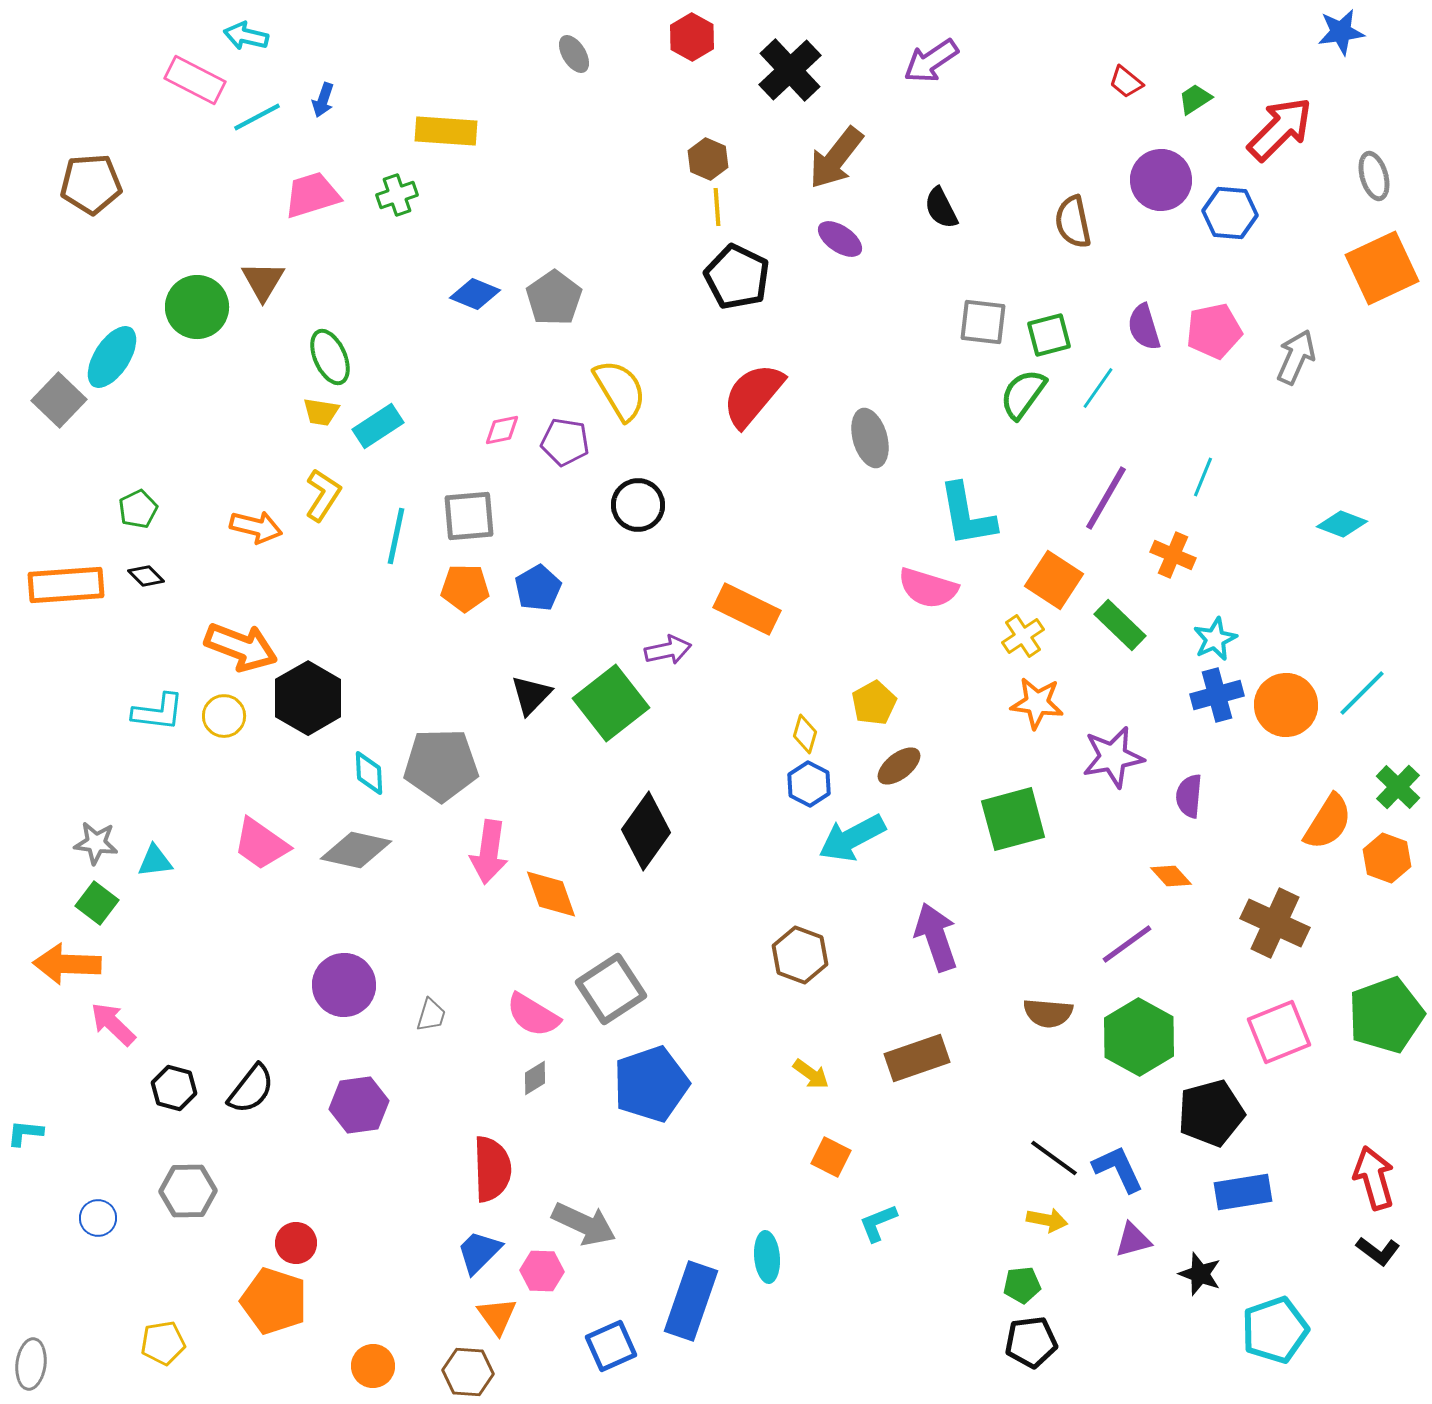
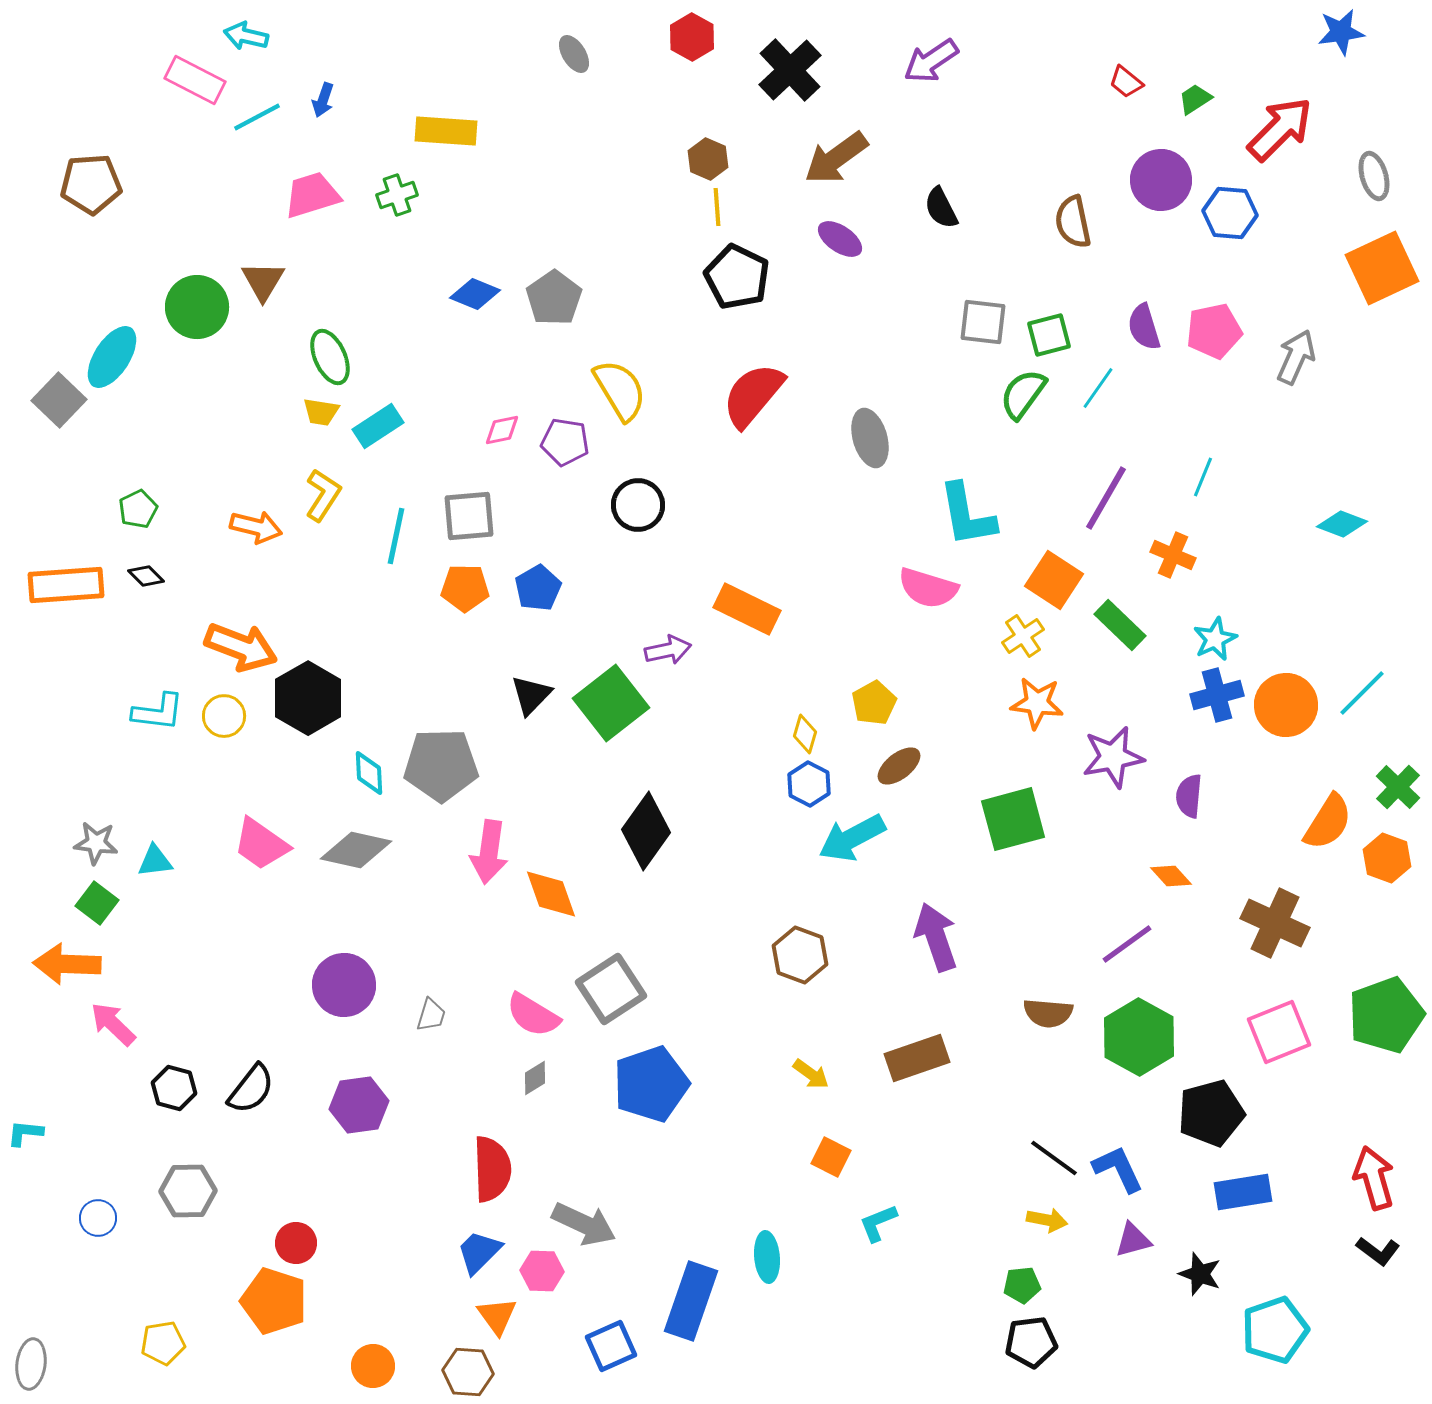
brown arrow at (836, 158): rotated 16 degrees clockwise
